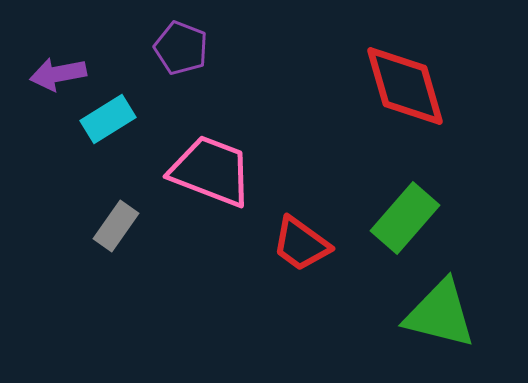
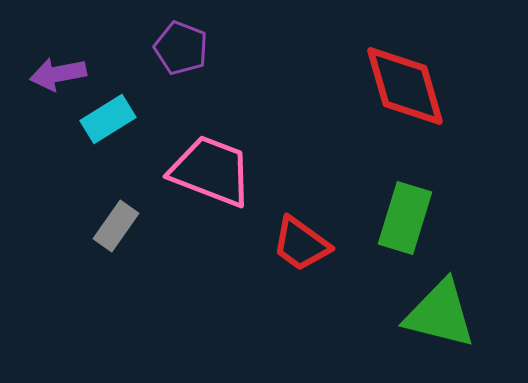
green rectangle: rotated 24 degrees counterclockwise
